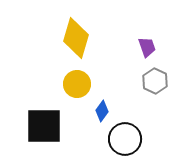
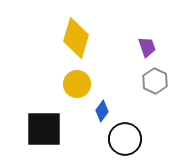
black square: moved 3 px down
